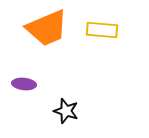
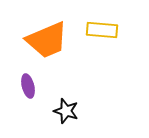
orange trapezoid: moved 12 px down
purple ellipse: moved 4 px right, 2 px down; rotated 70 degrees clockwise
